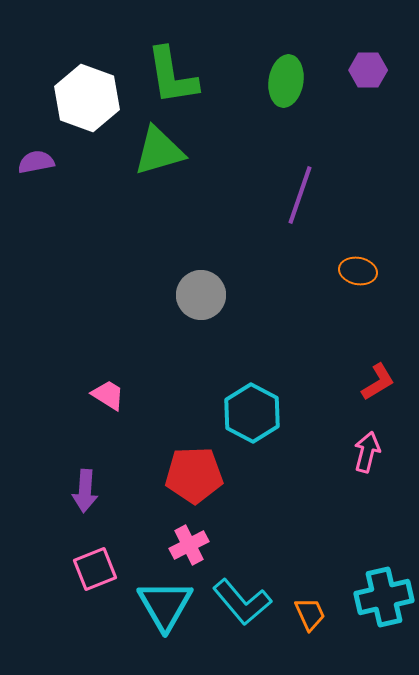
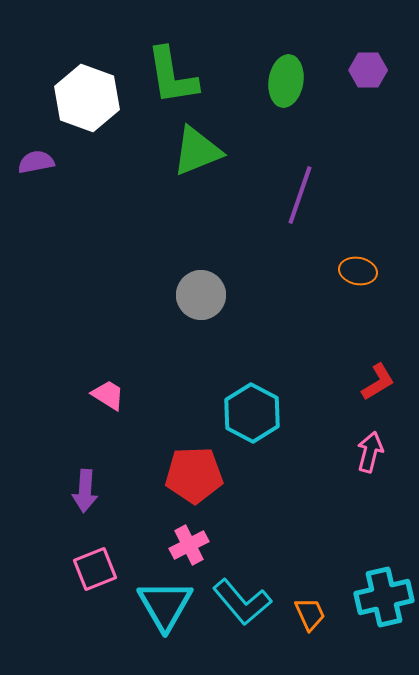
green triangle: moved 38 px right; rotated 6 degrees counterclockwise
pink arrow: moved 3 px right
